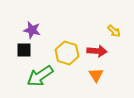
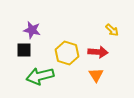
yellow arrow: moved 2 px left, 1 px up
red arrow: moved 1 px right, 1 px down
green arrow: rotated 20 degrees clockwise
